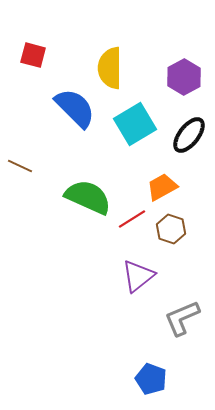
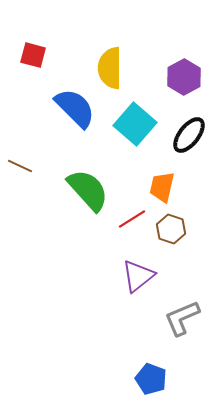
cyan square: rotated 18 degrees counterclockwise
orange trapezoid: rotated 48 degrees counterclockwise
green semicircle: moved 7 px up; rotated 24 degrees clockwise
